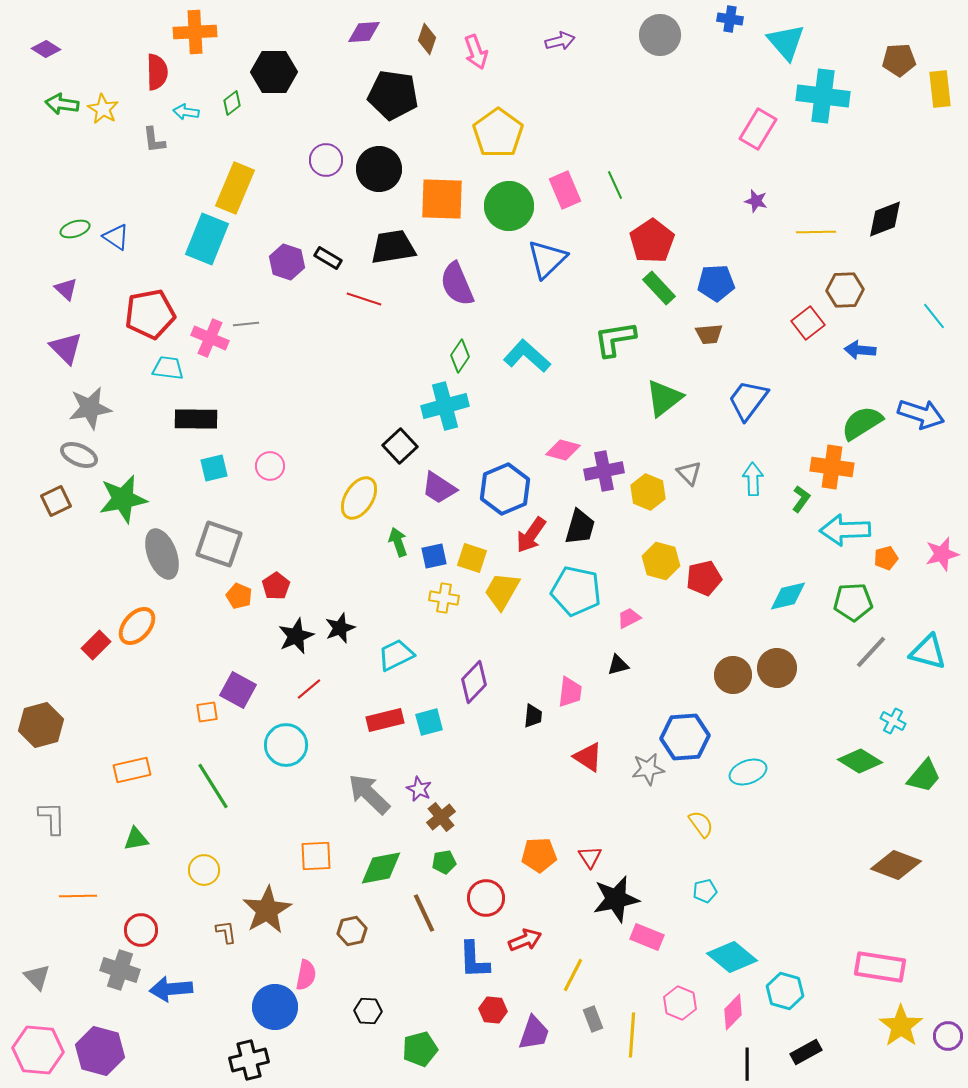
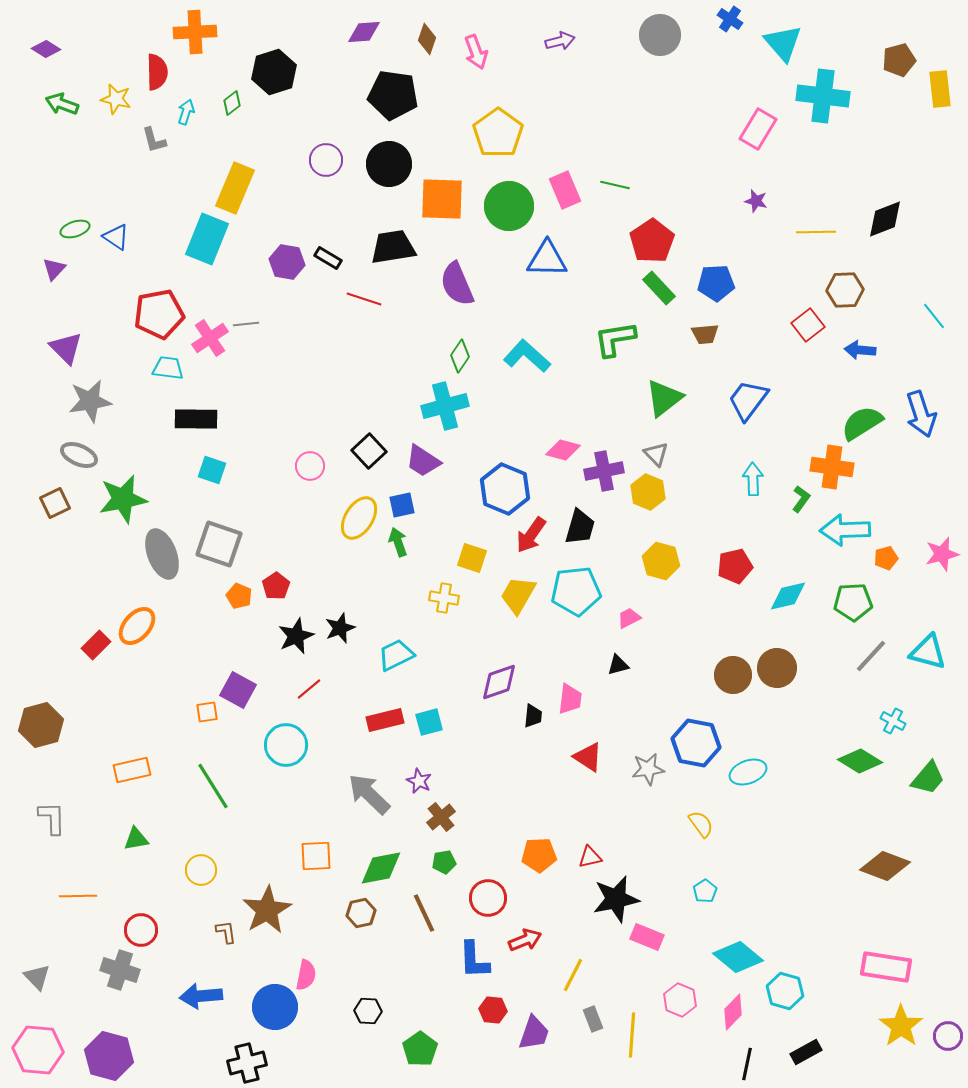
blue cross at (730, 19): rotated 25 degrees clockwise
cyan triangle at (786, 42): moved 3 px left, 1 px down
brown pentagon at (899, 60): rotated 12 degrees counterclockwise
black hexagon at (274, 72): rotated 18 degrees counterclockwise
green arrow at (62, 104): rotated 12 degrees clockwise
yellow star at (103, 109): moved 13 px right, 10 px up; rotated 16 degrees counterclockwise
cyan arrow at (186, 112): rotated 100 degrees clockwise
gray L-shape at (154, 140): rotated 8 degrees counterclockwise
black circle at (379, 169): moved 10 px right, 5 px up
green line at (615, 185): rotated 52 degrees counterclockwise
blue triangle at (547, 259): rotated 45 degrees clockwise
purple hexagon at (287, 262): rotated 8 degrees counterclockwise
purple triangle at (66, 289): moved 12 px left, 20 px up; rotated 30 degrees clockwise
red pentagon at (150, 314): moved 9 px right
red square at (808, 323): moved 2 px down
brown trapezoid at (709, 334): moved 4 px left
pink cross at (210, 338): rotated 33 degrees clockwise
gray star at (90, 408): moved 7 px up
blue arrow at (921, 414): rotated 54 degrees clockwise
black square at (400, 446): moved 31 px left, 5 px down
pink circle at (270, 466): moved 40 px right
cyan square at (214, 468): moved 2 px left, 2 px down; rotated 32 degrees clockwise
gray triangle at (689, 473): moved 33 px left, 19 px up
purple trapezoid at (439, 488): moved 16 px left, 27 px up
blue hexagon at (505, 489): rotated 15 degrees counterclockwise
yellow ellipse at (359, 498): moved 20 px down
brown square at (56, 501): moved 1 px left, 2 px down
blue square at (434, 556): moved 32 px left, 51 px up
red pentagon at (704, 578): moved 31 px right, 12 px up
yellow trapezoid at (502, 591): moved 16 px right, 4 px down
cyan pentagon at (576, 591): rotated 18 degrees counterclockwise
gray line at (871, 652): moved 4 px down
purple diamond at (474, 682): moved 25 px right; rotated 27 degrees clockwise
pink trapezoid at (570, 692): moved 7 px down
blue hexagon at (685, 737): moved 11 px right, 6 px down; rotated 15 degrees clockwise
green trapezoid at (924, 776): moved 4 px right, 2 px down
purple star at (419, 789): moved 8 px up
red triangle at (590, 857): rotated 50 degrees clockwise
brown diamond at (896, 865): moved 11 px left, 1 px down
yellow circle at (204, 870): moved 3 px left
cyan pentagon at (705, 891): rotated 20 degrees counterclockwise
red circle at (486, 898): moved 2 px right
brown hexagon at (352, 931): moved 9 px right, 18 px up
cyan diamond at (732, 957): moved 6 px right
pink rectangle at (880, 967): moved 6 px right
blue arrow at (171, 989): moved 30 px right, 7 px down
pink hexagon at (680, 1003): moved 3 px up
green pentagon at (420, 1049): rotated 20 degrees counterclockwise
purple hexagon at (100, 1051): moved 9 px right, 5 px down
black cross at (249, 1060): moved 2 px left, 3 px down
black line at (747, 1064): rotated 12 degrees clockwise
